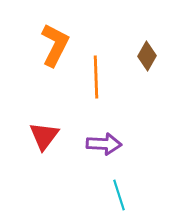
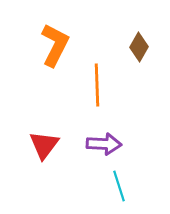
brown diamond: moved 8 px left, 9 px up
orange line: moved 1 px right, 8 px down
red triangle: moved 9 px down
cyan line: moved 9 px up
